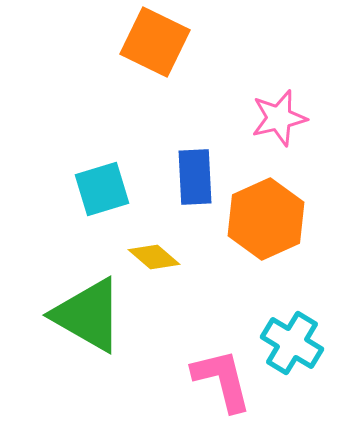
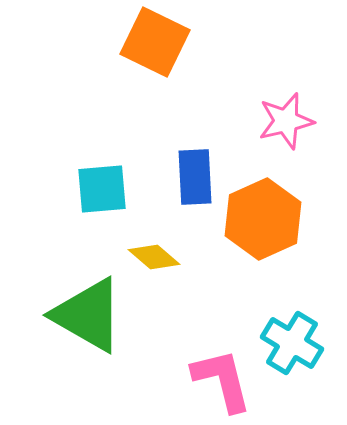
pink star: moved 7 px right, 3 px down
cyan square: rotated 12 degrees clockwise
orange hexagon: moved 3 px left
